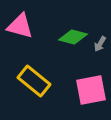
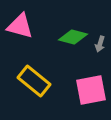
gray arrow: rotated 14 degrees counterclockwise
